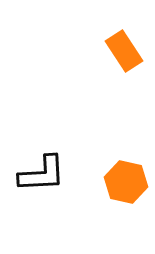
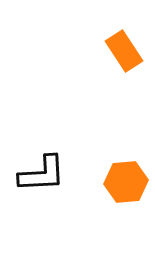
orange hexagon: rotated 18 degrees counterclockwise
